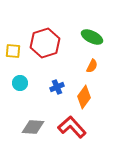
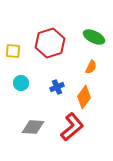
green ellipse: moved 2 px right
red hexagon: moved 5 px right
orange semicircle: moved 1 px left, 1 px down
cyan circle: moved 1 px right
red L-shape: rotated 92 degrees clockwise
